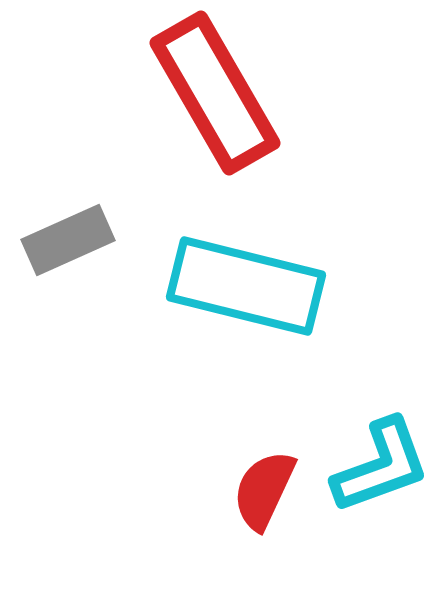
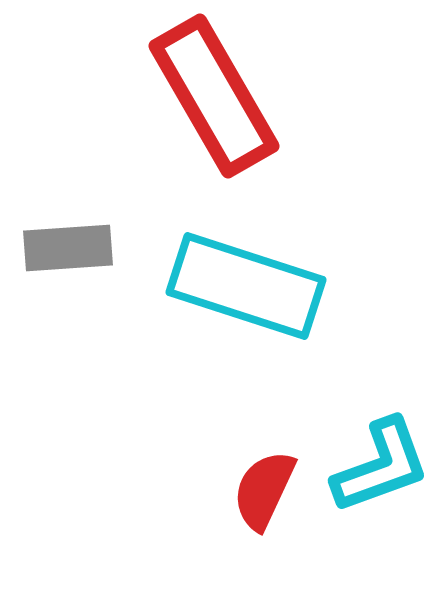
red rectangle: moved 1 px left, 3 px down
gray rectangle: moved 8 px down; rotated 20 degrees clockwise
cyan rectangle: rotated 4 degrees clockwise
